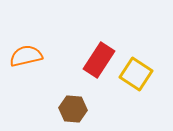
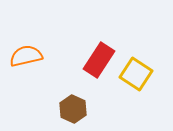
brown hexagon: rotated 20 degrees clockwise
